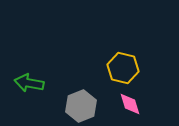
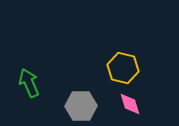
green arrow: rotated 56 degrees clockwise
gray hexagon: rotated 20 degrees clockwise
